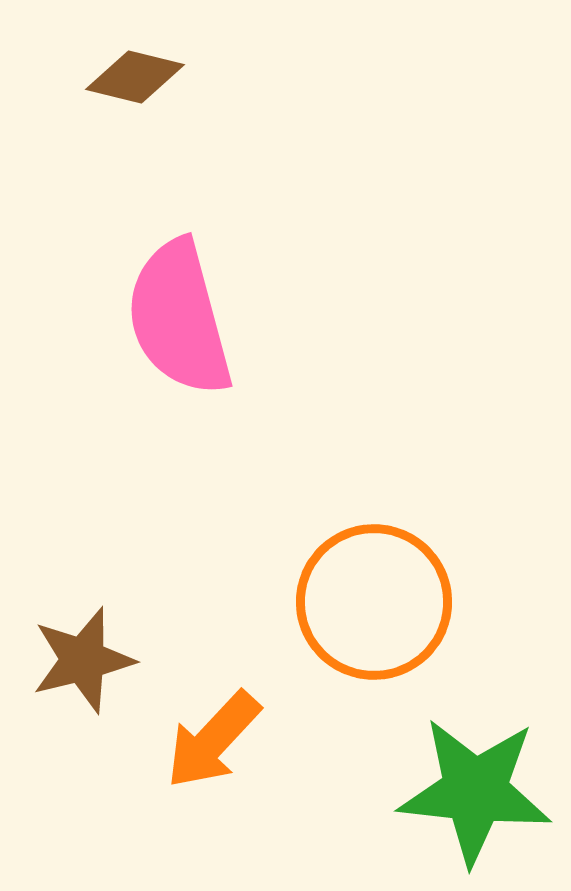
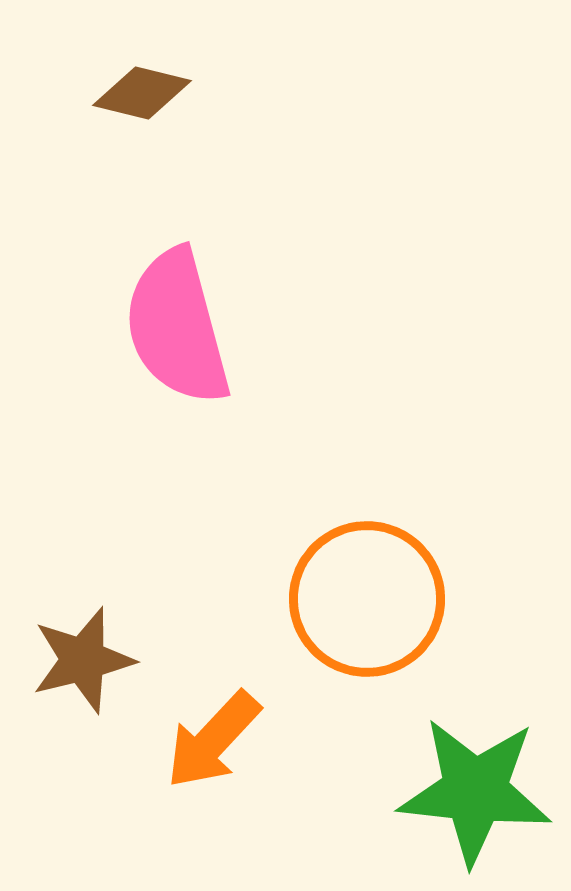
brown diamond: moved 7 px right, 16 px down
pink semicircle: moved 2 px left, 9 px down
orange circle: moved 7 px left, 3 px up
